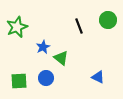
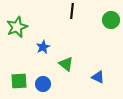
green circle: moved 3 px right
black line: moved 7 px left, 15 px up; rotated 28 degrees clockwise
green triangle: moved 5 px right, 6 px down
blue circle: moved 3 px left, 6 px down
